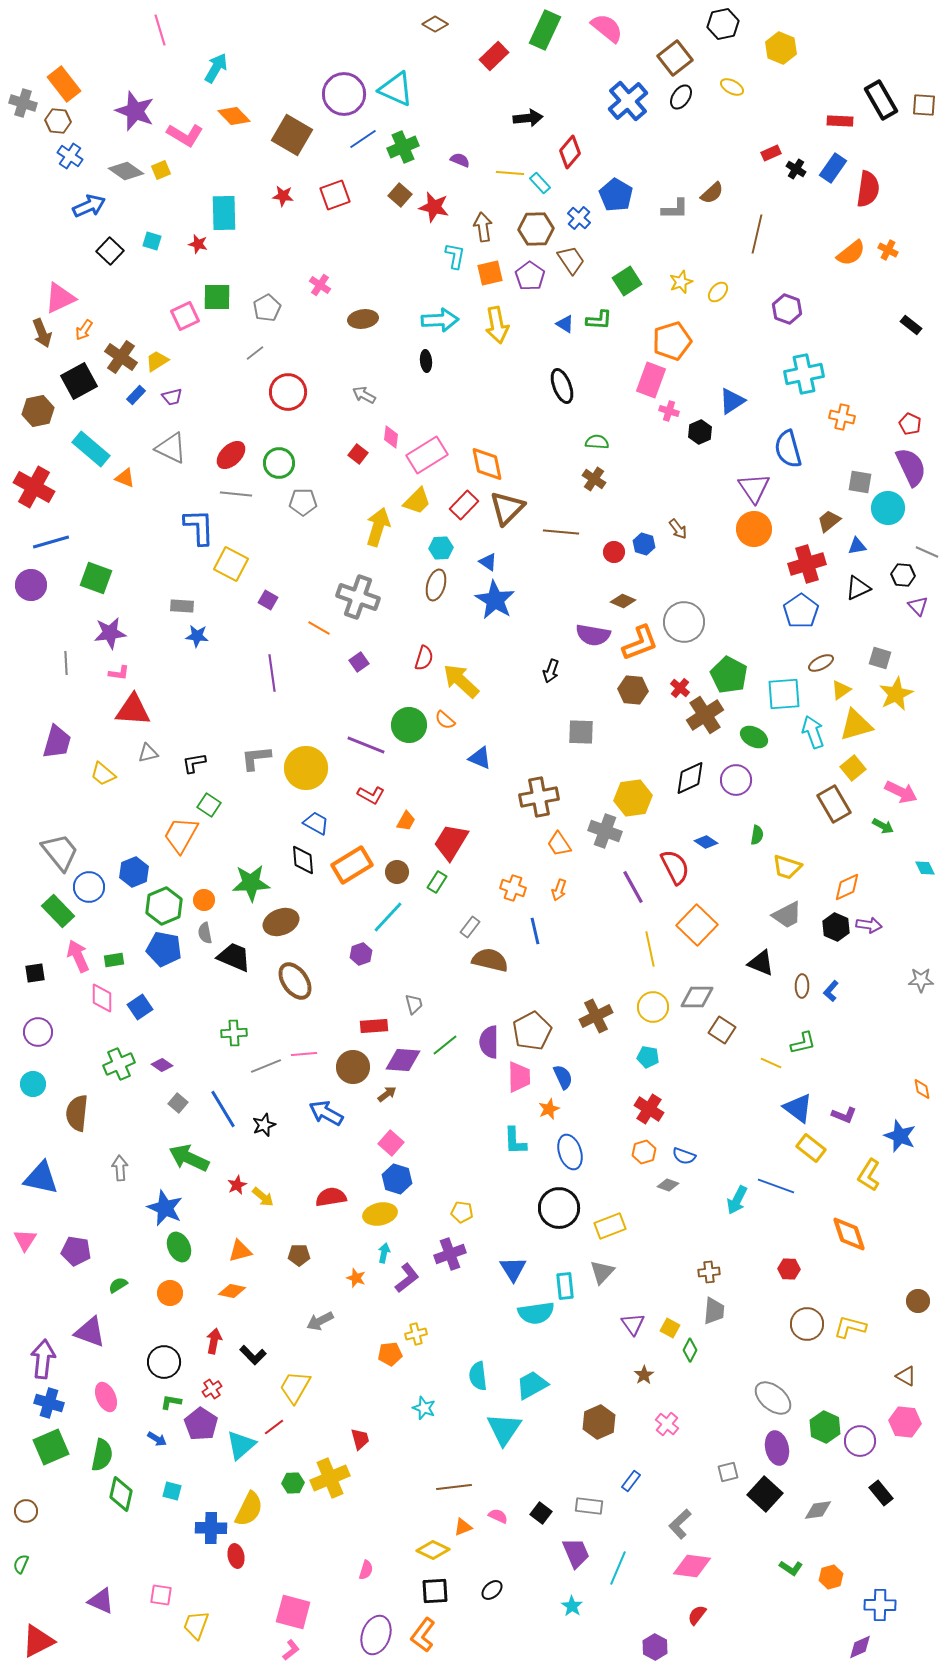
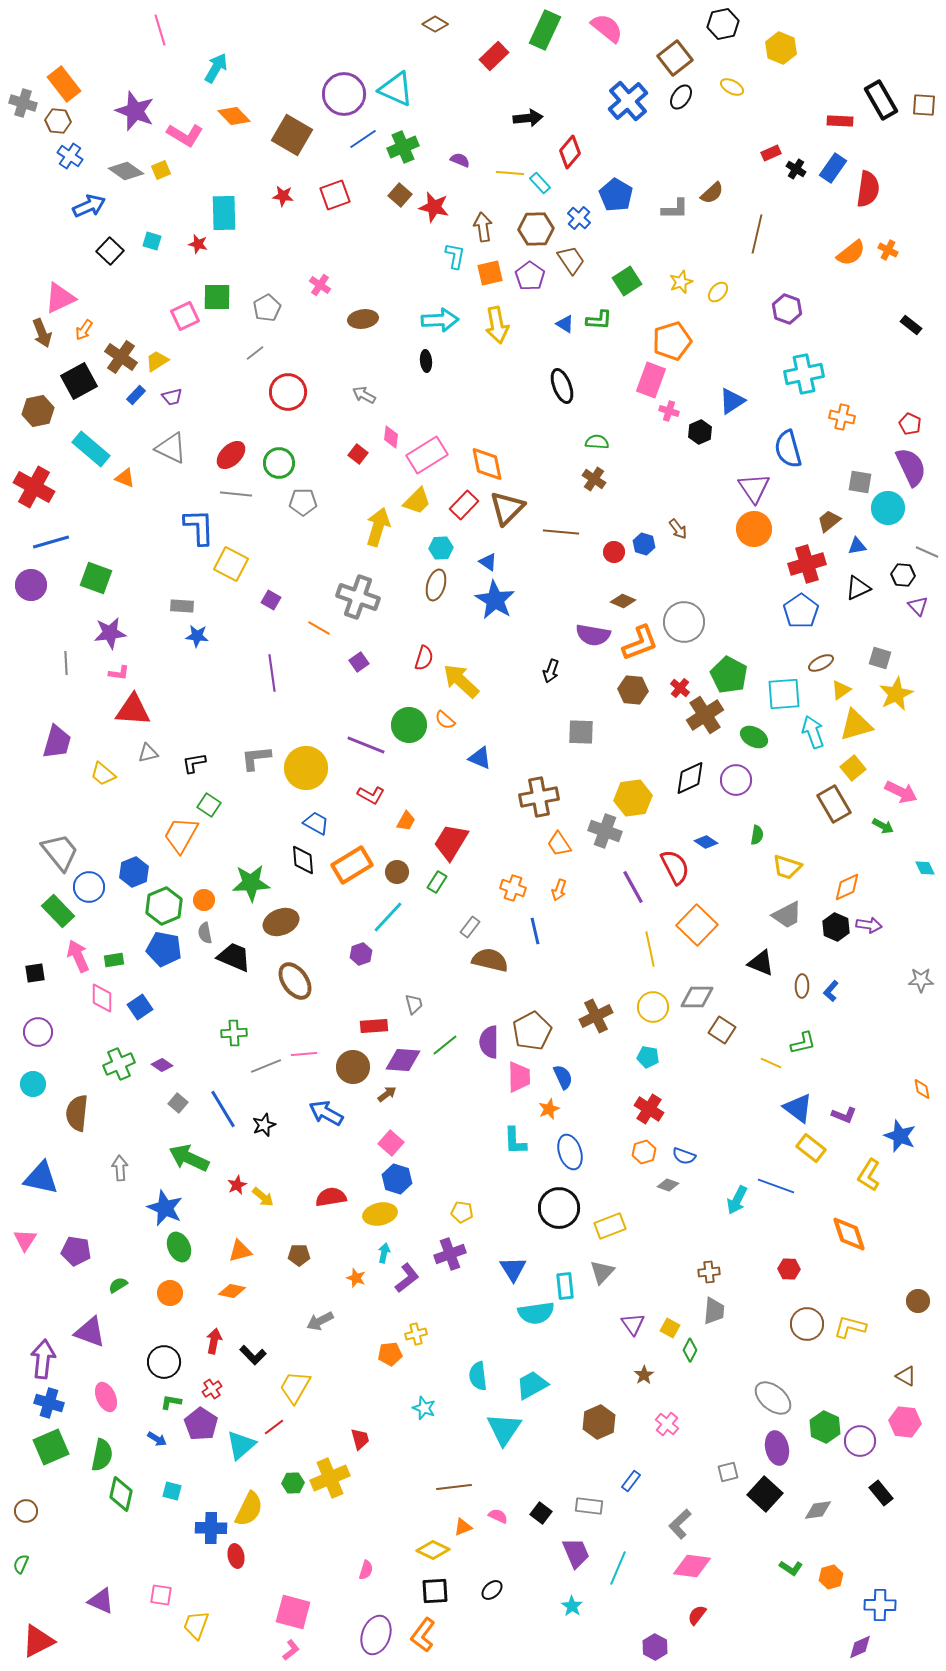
purple square at (268, 600): moved 3 px right
